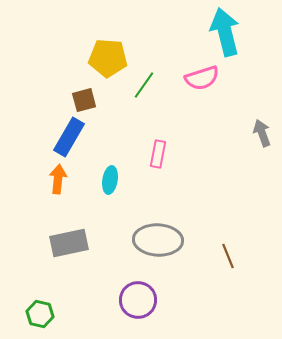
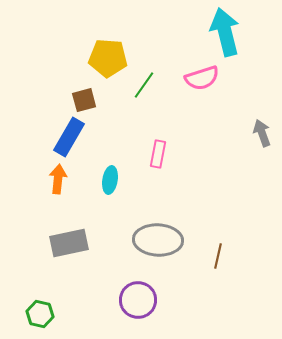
brown line: moved 10 px left; rotated 35 degrees clockwise
